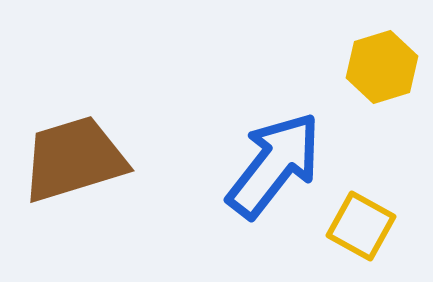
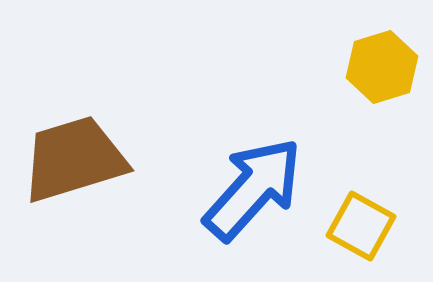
blue arrow: moved 21 px left, 24 px down; rotated 4 degrees clockwise
